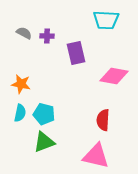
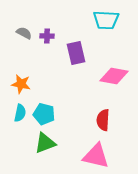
green triangle: moved 1 px right, 1 px down
